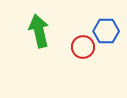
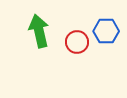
red circle: moved 6 px left, 5 px up
